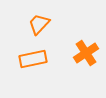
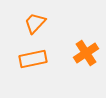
orange trapezoid: moved 4 px left, 1 px up
